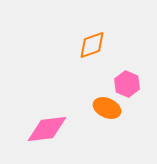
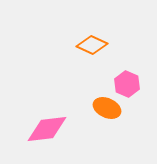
orange diamond: rotated 44 degrees clockwise
